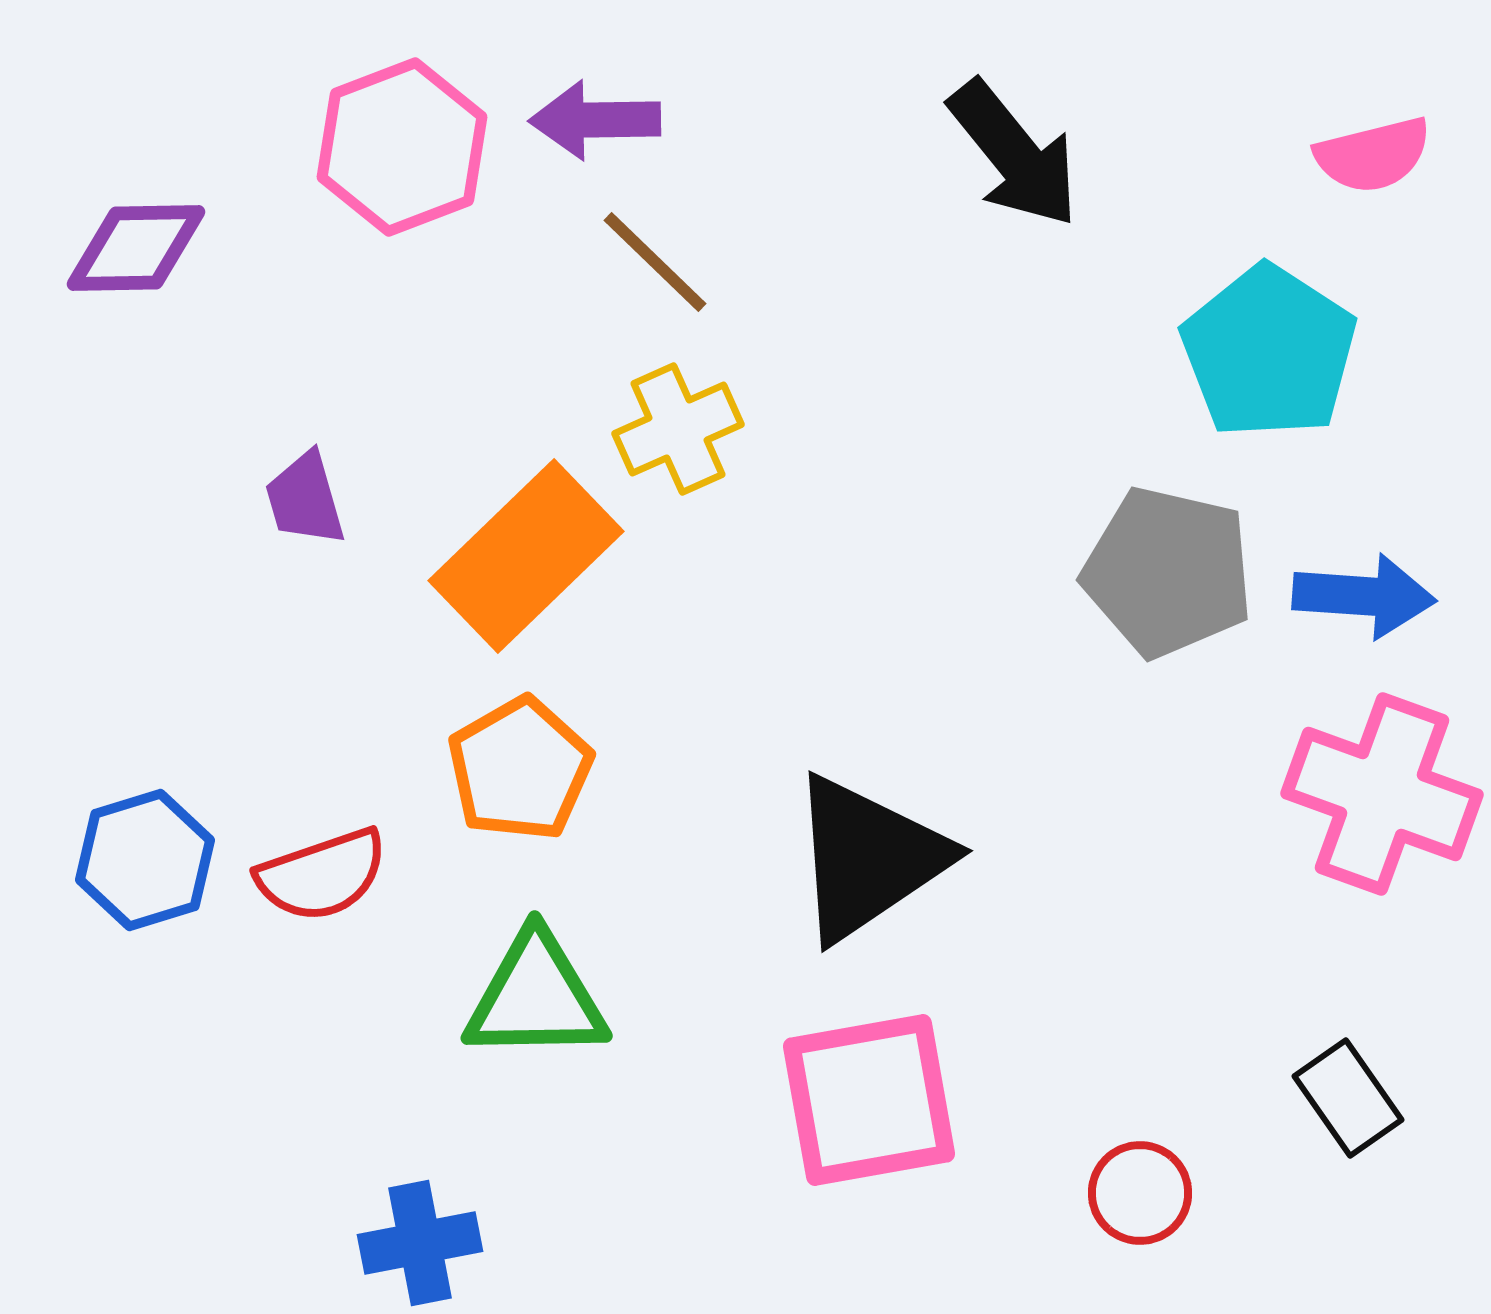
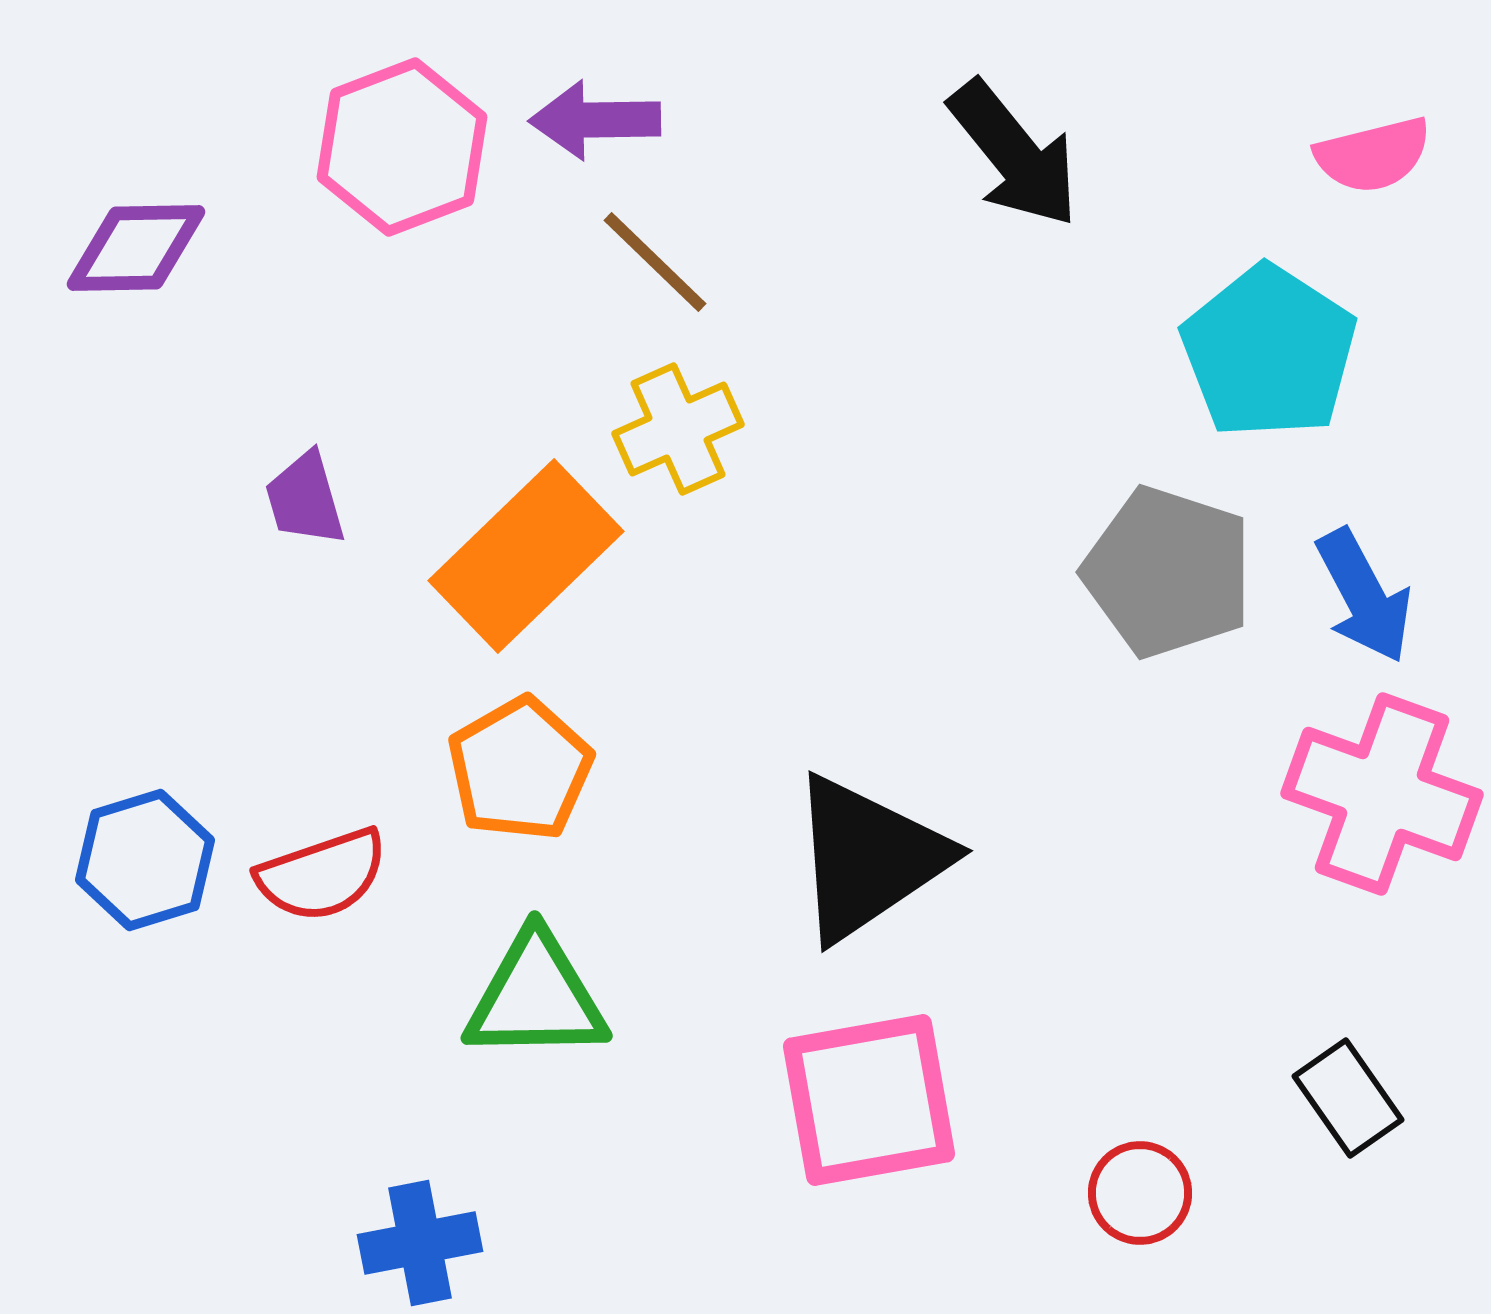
gray pentagon: rotated 5 degrees clockwise
blue arrow: rotated 58 degrees clockwise
